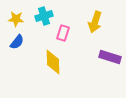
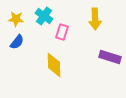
cyan cross: rotated 36 degrees counterclockwise
yellow arrow: moved 3 px up; rotated 20 degrees counterclockwise
pink rectangle: moved 1 px left, 1 px up
yellow diamond: moved 1 px right, 3 px down
